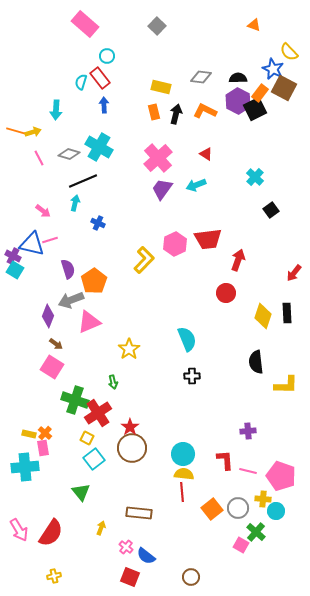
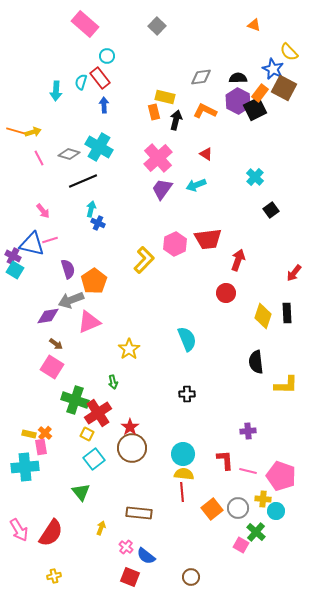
gray diamond at (201, 77): rotated 15 degrees counterclockwise
yellow rectangle at (161, 87): moved 4 px right, 10 px down
cyan arrow at (56, 110): moved 19 px up
black arrow at (176, 114): moved 6 px down
cyan arrow at (75, 203): moved 16 px right, 6 px down
pink arrow at (43, 211): rotated 14 degrees clockwise
purple diamond at (48, 316): rotated 60 degrees clockwise
black cross at (192, 376): moved 5 px left, 18 px down
yellow square at (87, 438): moved 4 px up
pink rectangle at (43, 448): moved 2 px left, 1 px up
